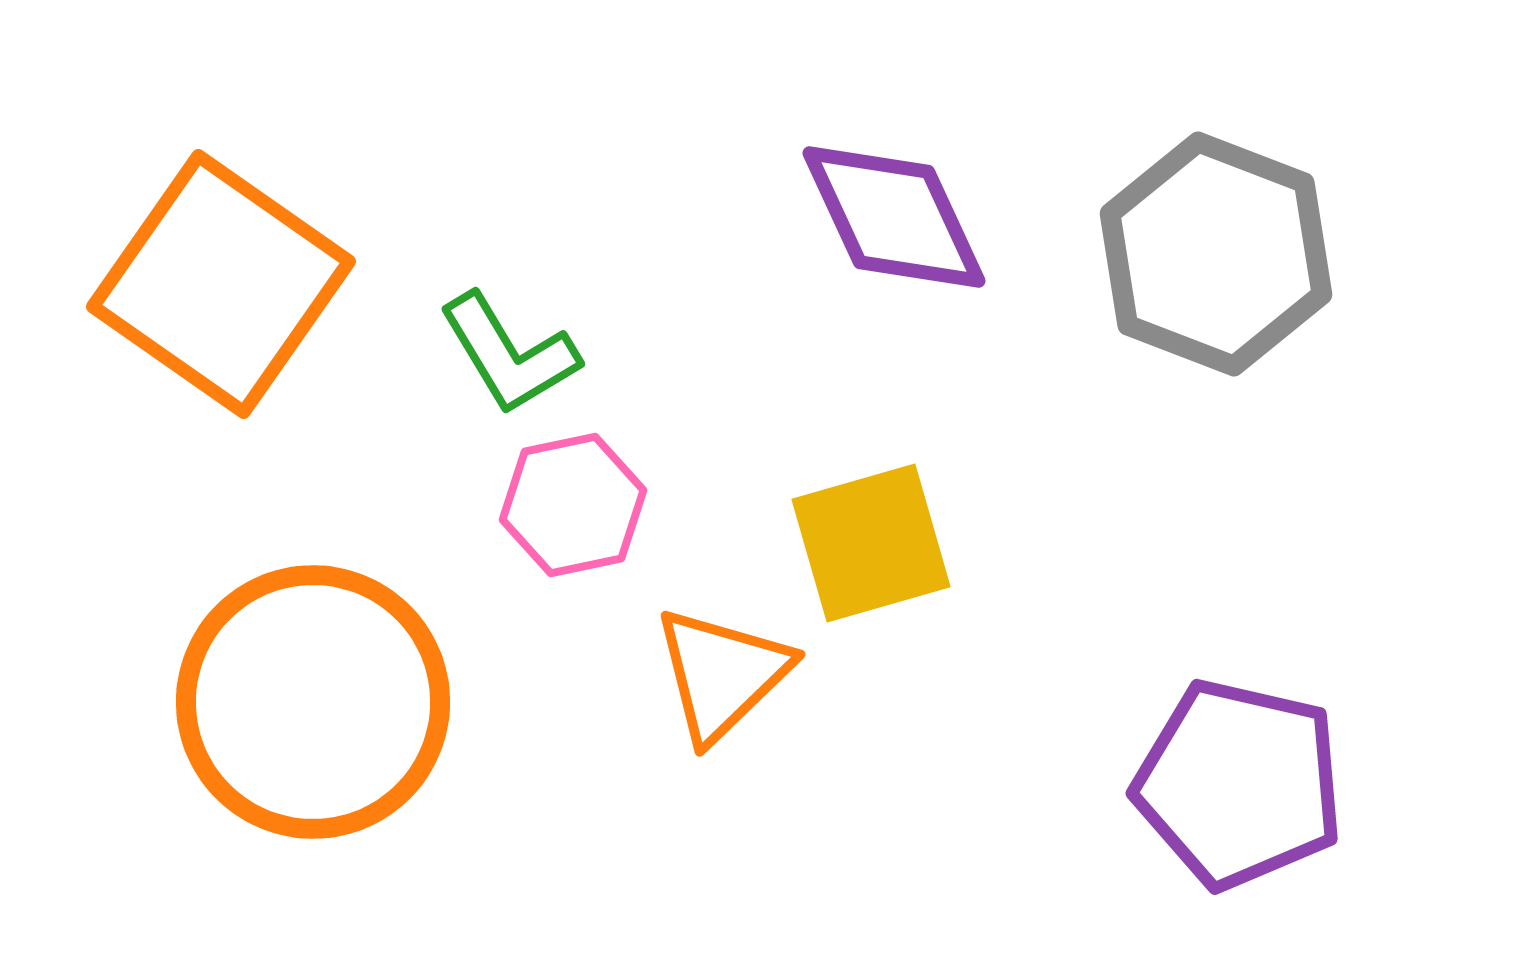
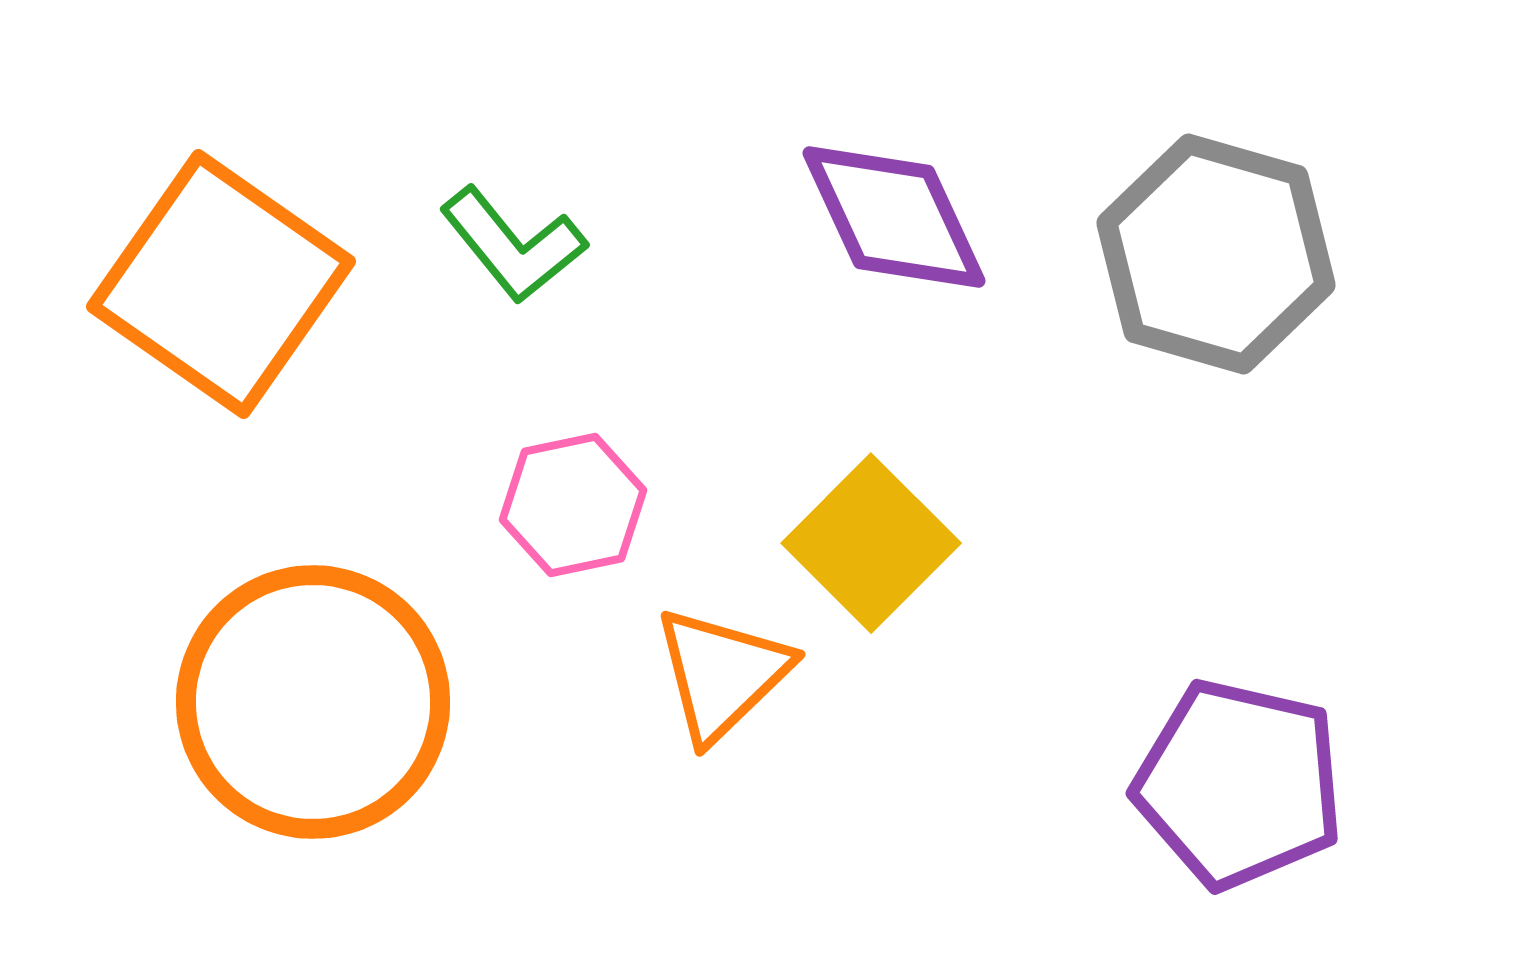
gray hexagon: rotated 5 degrees counterclockwise
green L-shape: moved 4 px right, 109 px up; rotated 8 degrees counterclockwise
yellow square: rotated 29 degrees counterclockwise
